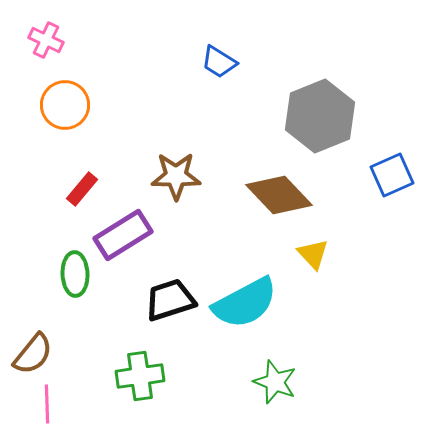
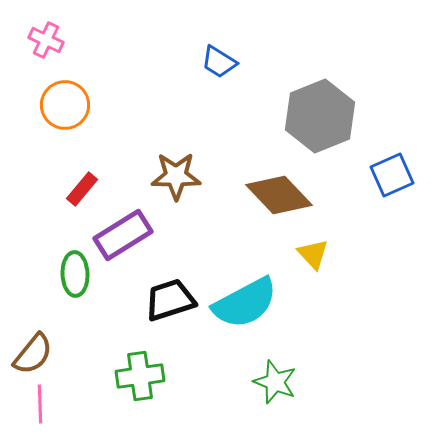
pink line: moved 7 px left
